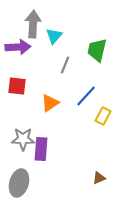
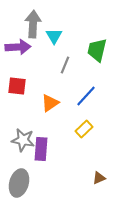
cyan triangle: rotated 12 degrees counterclockwise
yellow rectangle: moved 19 px left, 13 px down; rotated 18 degrees clockwise
gray star: moved 1 px down; rotated 10 degrees clockwise
